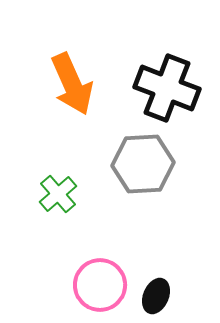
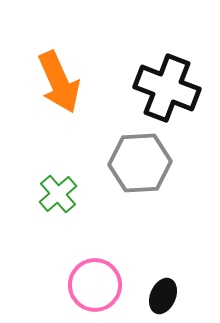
orange arrow: moved 13 px left, 2 px up
gray hexagon: moved 3 px left, 1 px up
pink circle: moved 5 px left
black ellipse: moved 7 px right
